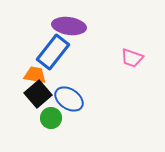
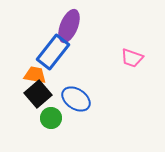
purple ellipse: rotated 76 degrees counterclockwise
blue ellipse: moved 7 px right
